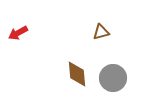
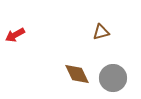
red arrow: moved 3 px left, 2 px down
brown diamond: rotated 20 degrees counterclockwise
